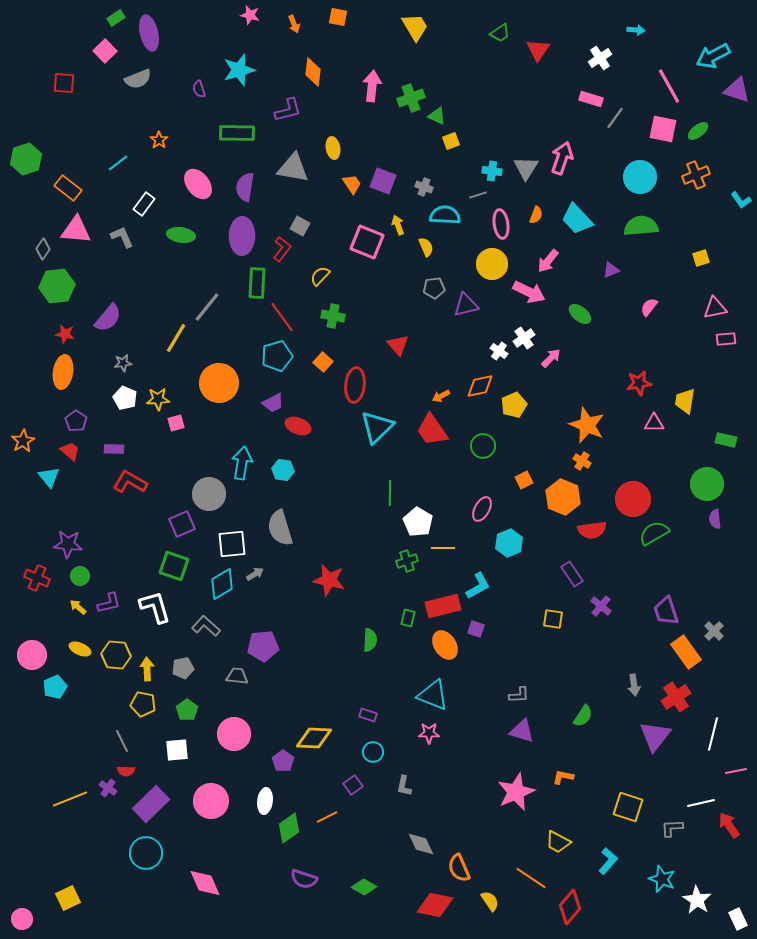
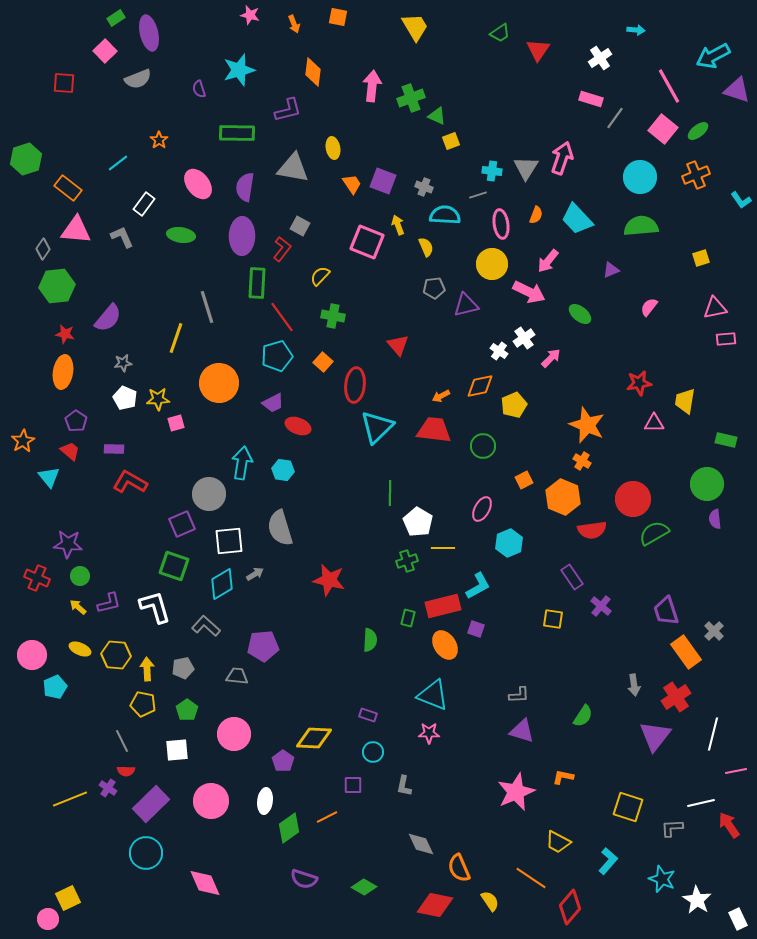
pink square at (663, 129): rotated 28 degrees clockwise
gray line at (207, 307): rotated 56 degrees counterclockwise
yellow line at (176, 338): rotated 12 degrees counterclockwise
red trapezoid at (432, 430): moved 2 px right; rotated 132 degrees clockwise
white square at (232, 544): moved 3 px left, 3 px up
purple rectangle at (572, 574): moved 3 px down
purple square at (353, 785): rotated 36 degrees clockwise
pink circle at (22, 919): moved 26 px right
